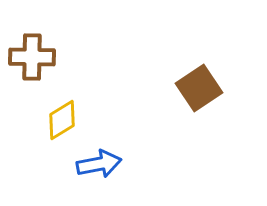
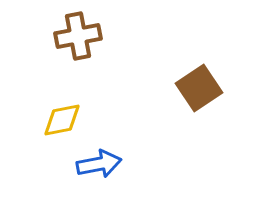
brown cross: moved 46 px right, 21 px up; rotated 12 degrees counterclockwise
yellow diamond: rotated 21 degrees clockwise
